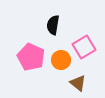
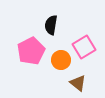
black semicircle: moved 2 px left
pink pentagon: moved 6 px up; rotated 20 degrees clockwise
